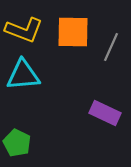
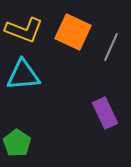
orange square: rotated 24 degrees clockwise
purple rectangle: rotated 40 degrees clockwise
green pentagon: rotated 8 degrees clockwise
